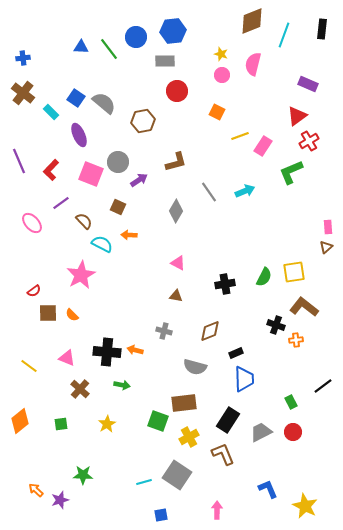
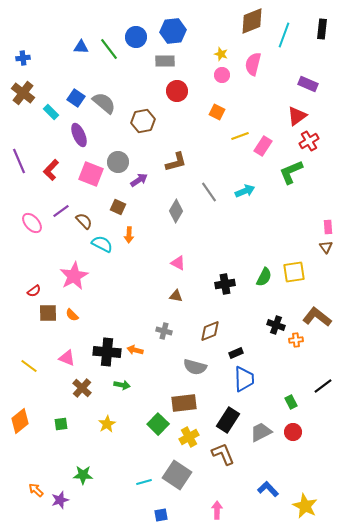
purple line at (61, 203): moved 8 px down
orange arrow at (129, 235): rotated 91 degrees counterclockwise
brown triangle at (326, 247): rotated 24 degrees counterclockwise
pink star at (81, 275): moved 7 px left, 1 px down
brown L-shape at (304, 307): moved 13 px right, 10 px down
brown cross at (80, 389): moved 2 px right, 1 px up
green square at (158, 421): moved 3 px down; rotated 25 degrees clockwise
blue L-shape at (268, 489): rotated 20 degrees counterclockwise
